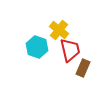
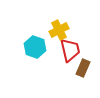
yellow cross: rotated 24 degrees clockwise
cyan hexagon: moved 2 px left
